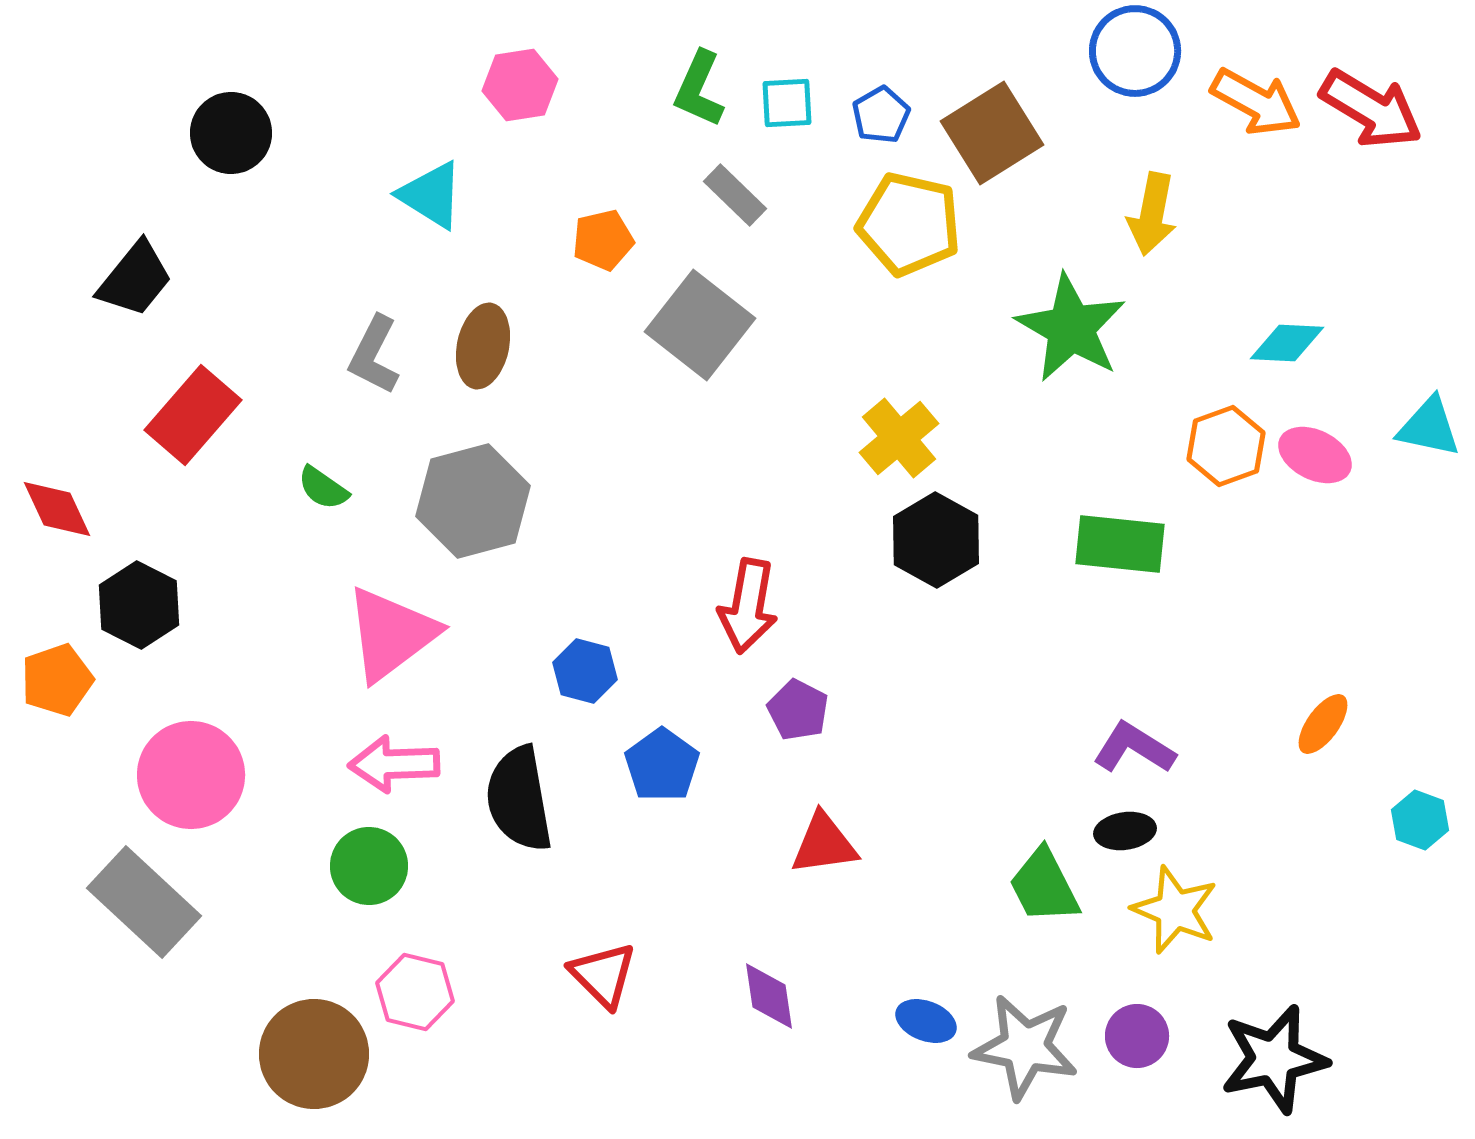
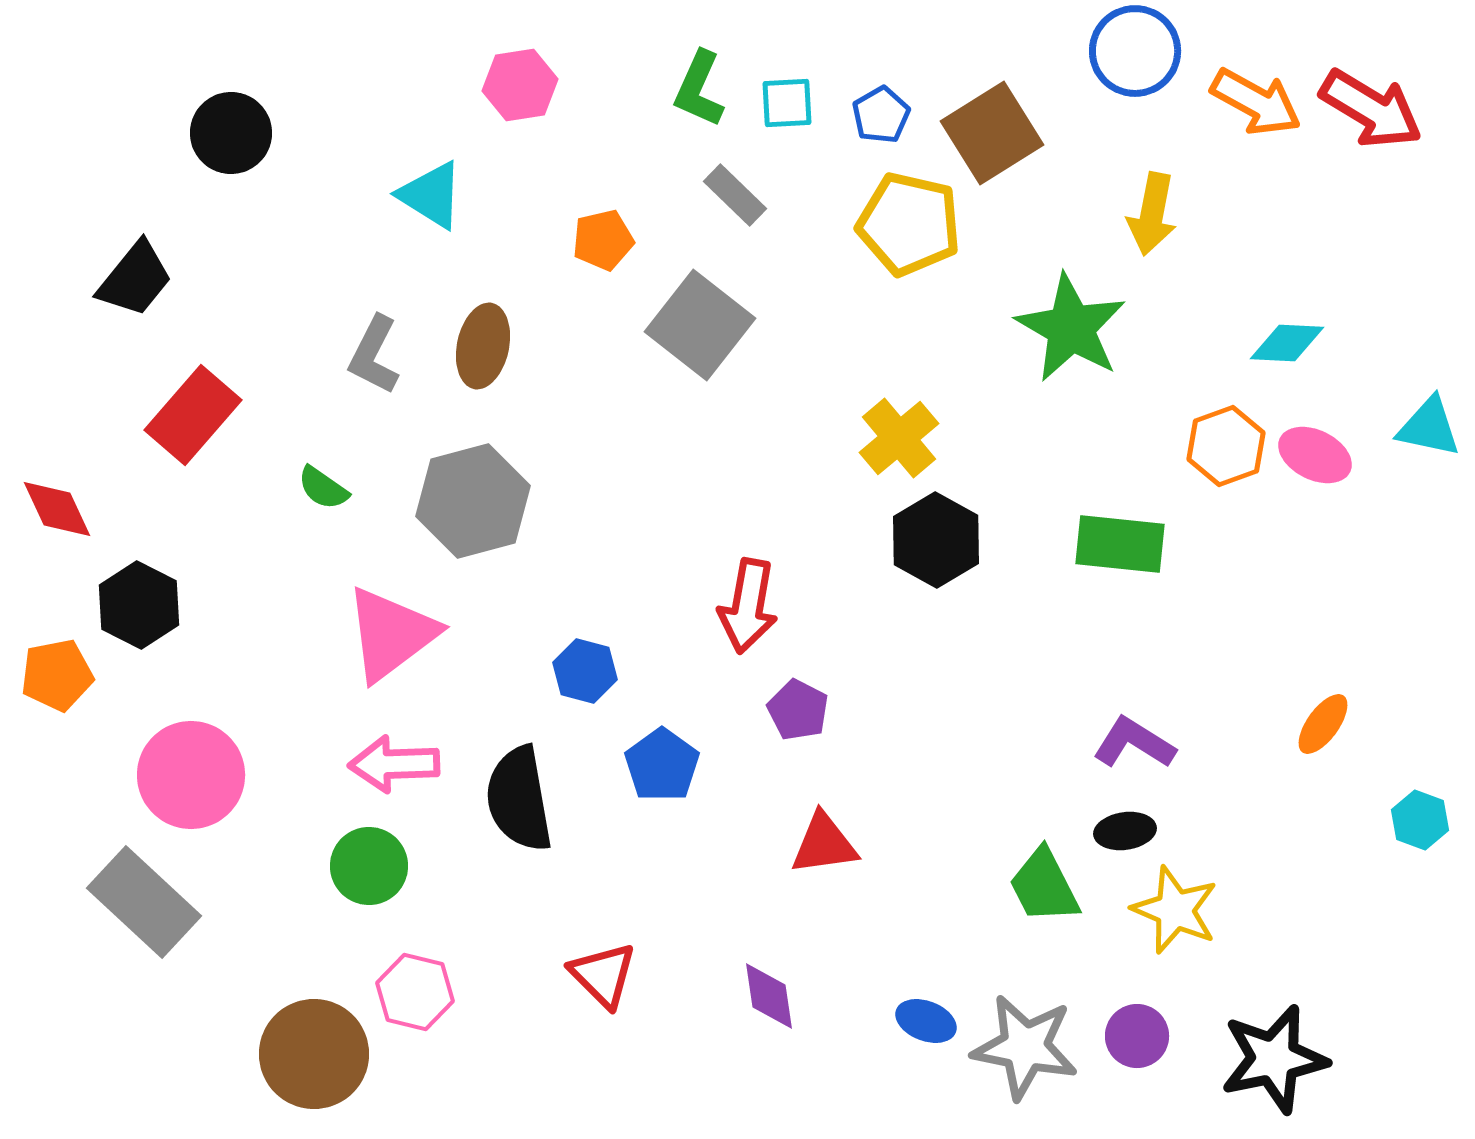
orange pentagon at (57, 680): moved 5 px up; rotated 8 degrees clockwise
purple L-shape at (1134, 748): moved 5 px up
